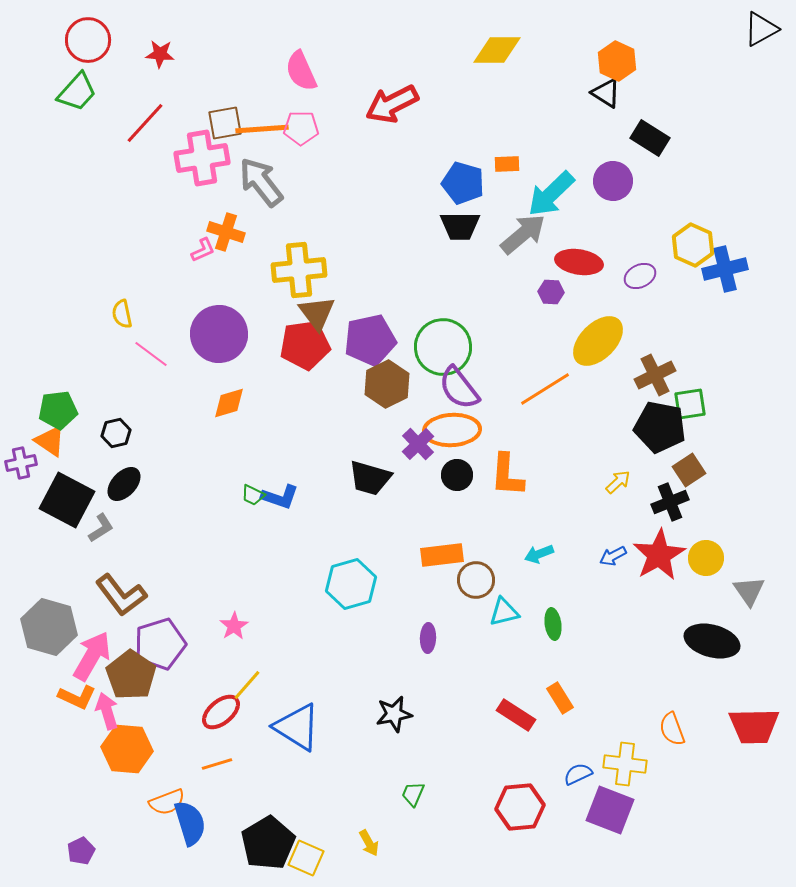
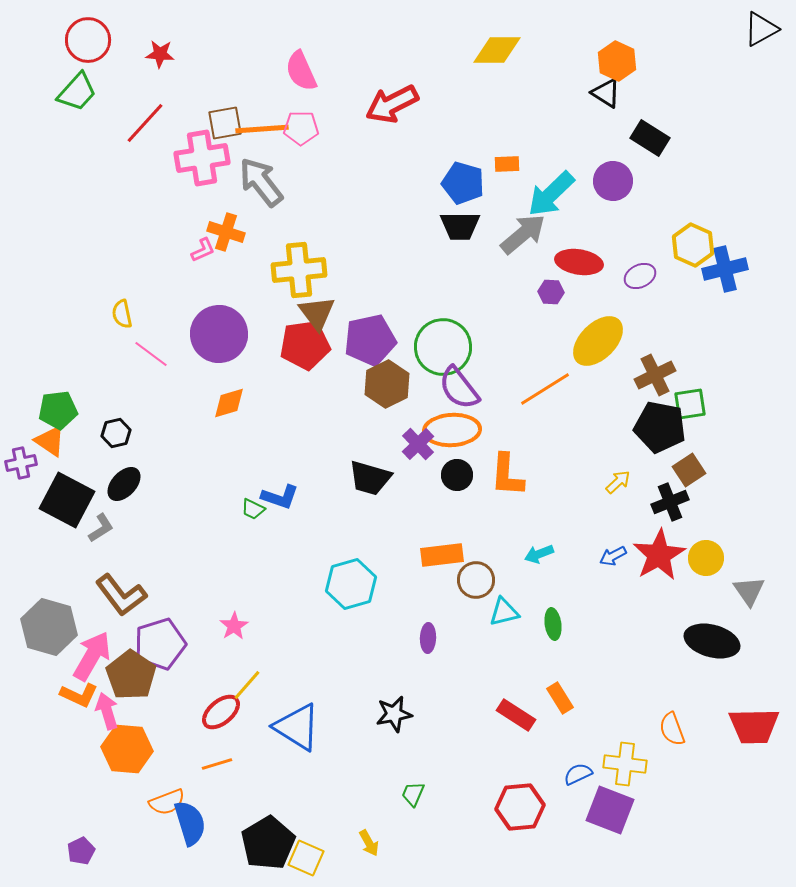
green trapezoid at (253, 495): moved 14 px down
orange L-shape at (77, 697): moved 2 px right, 2 px up
